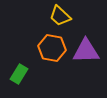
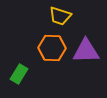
yellow trapezoid: rotated 25 degrees counterclockwise
orange hexagon: rotated 8 degrees counterclockwise
